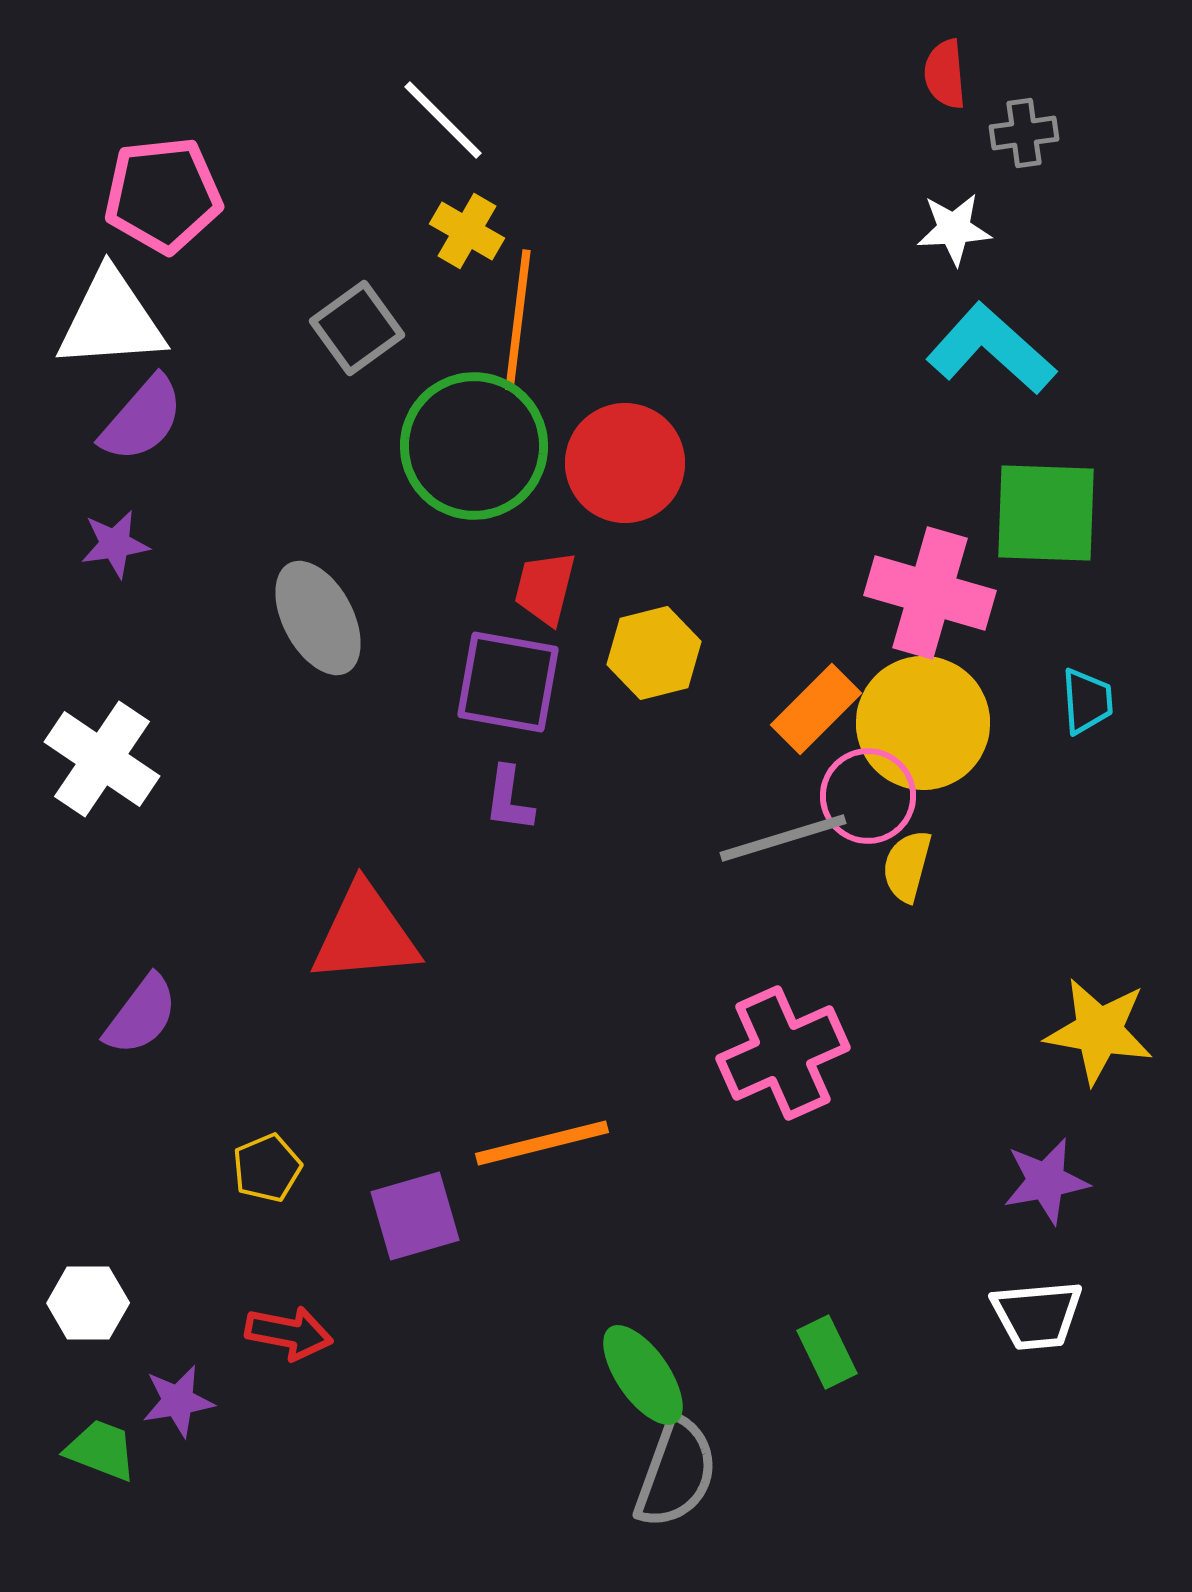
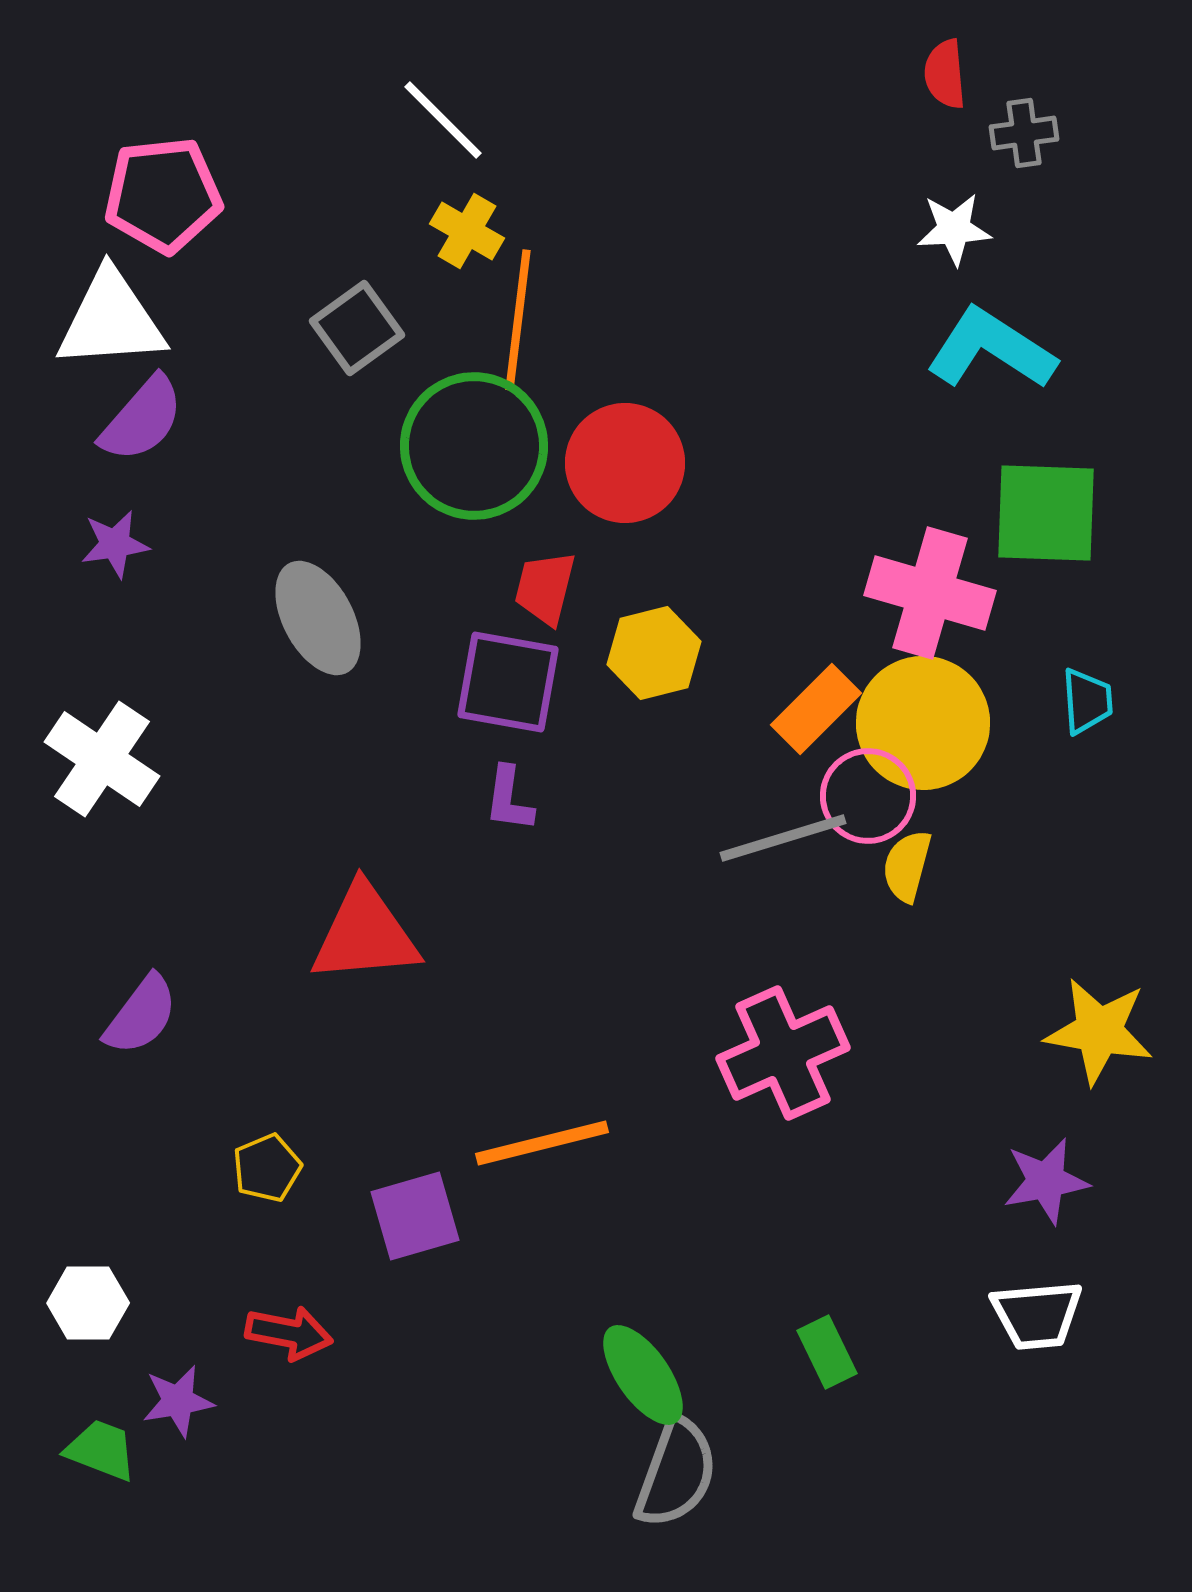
cyan L-shape at (991, 349): rotated 9 degrees counterclockwise
